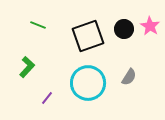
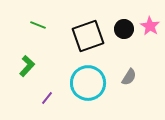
green L-shape: moved 1 px up
